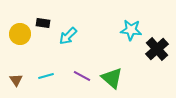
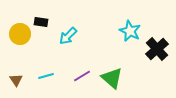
black rectangle: moved 2 px left, 1 px up
cyan star: moved 1 px left, 1 px down; rotated 20 degrees clockwise
purple line: rotated 60 degrees counterclockwise
